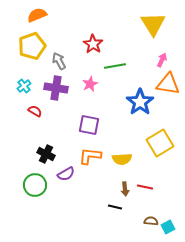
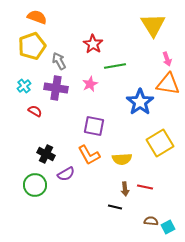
orange semicircle: moved 2 px down; rotated 42 degrees clockwise
yellow triangle: moved 1 px down
pink arrow: moved 5 px right, 1 px up; rotated 136 degrees clockwise
purple square: moved 5 px right, 1 px down
orange L-shape: moved 1 px left, 1 px up; rotated 125 degrees counterclockwise
